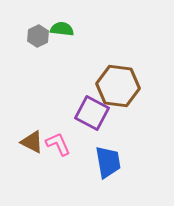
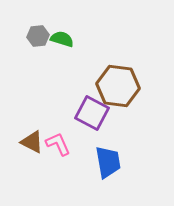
green semicircle: moved 10 px down; rotated 10 degrees clockwise
gray hexagon: rotated 20 degrees clockwise
